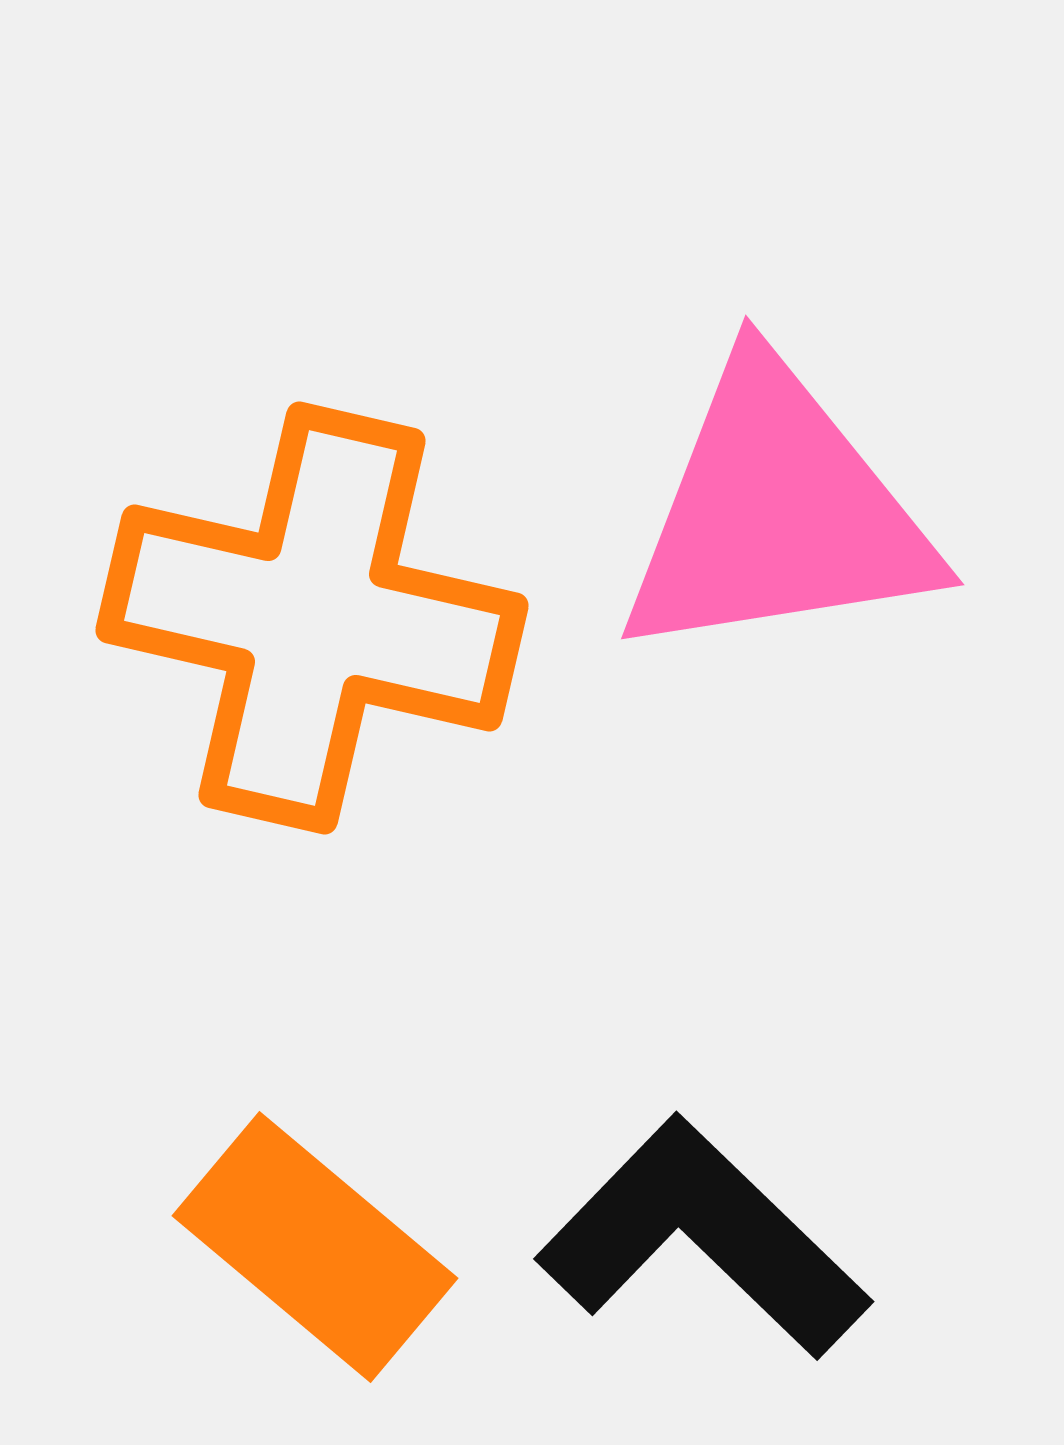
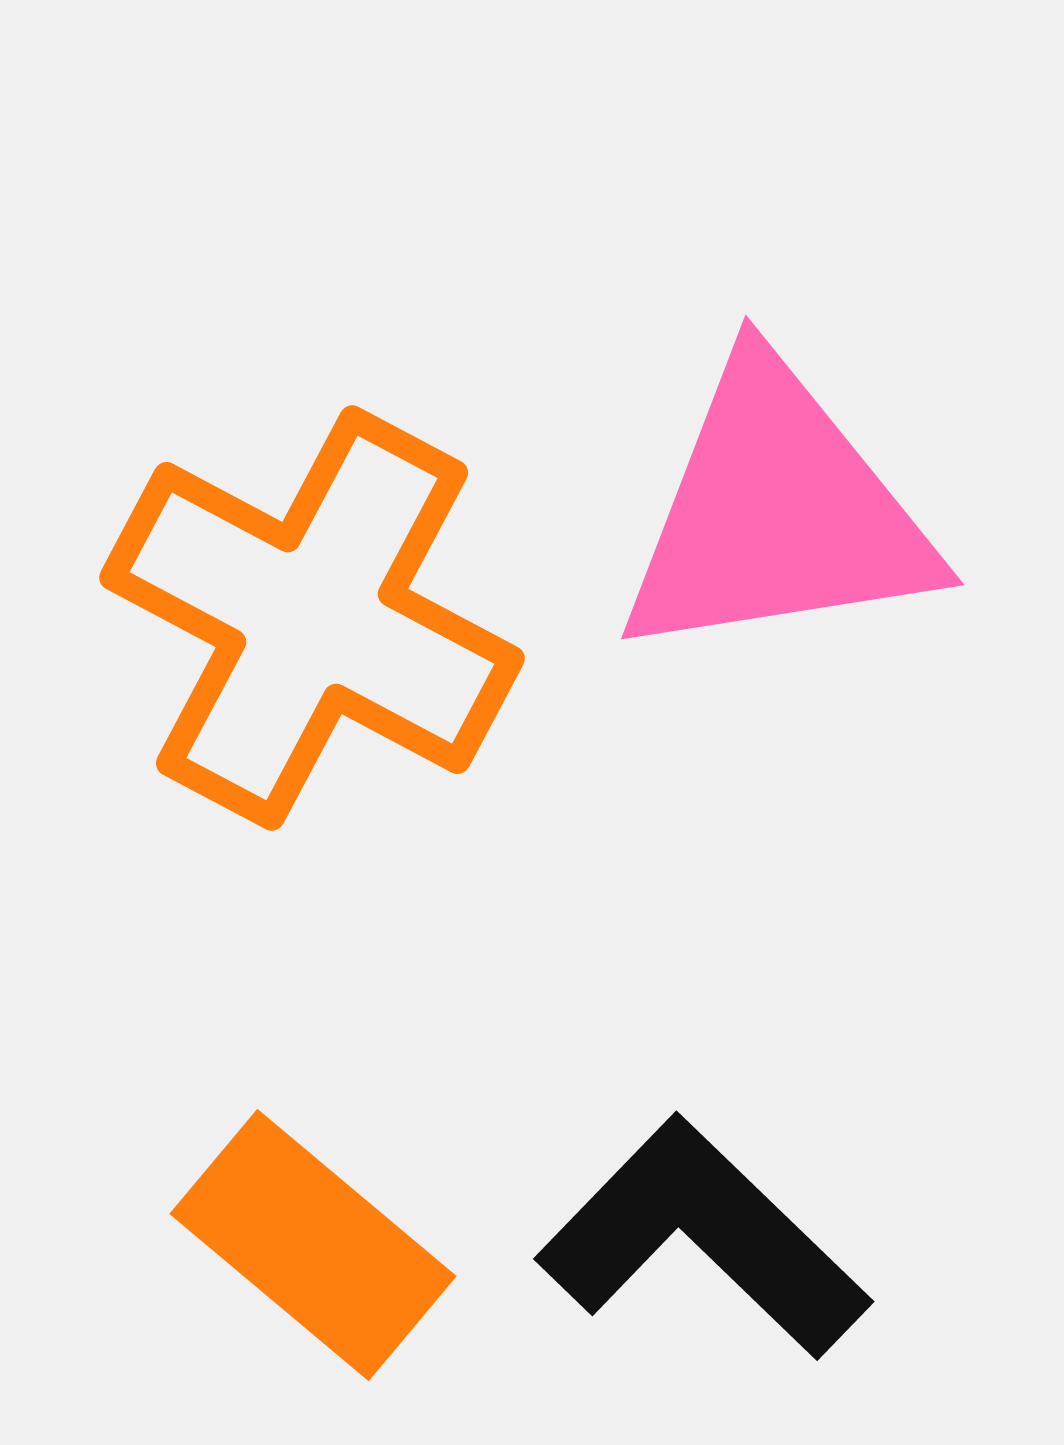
orange cross: rotated 15 degrees clockwise
orange rectangle: moved 2 px left, 2 px up
